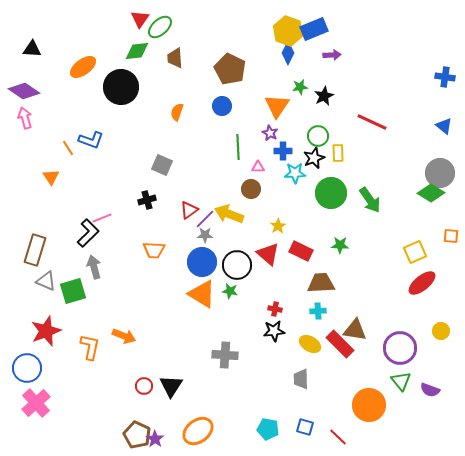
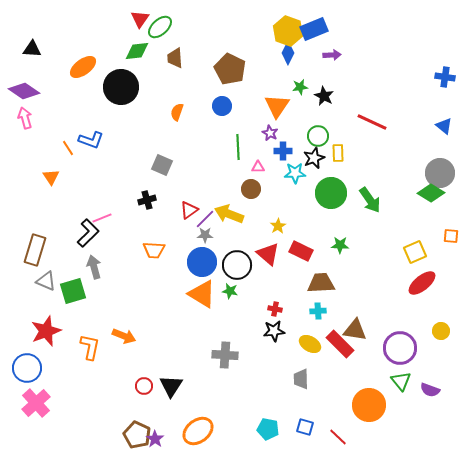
black star at (324, 96): rotated 18 degrees counterclockwise
